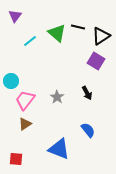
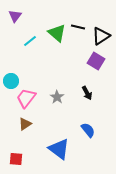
pink trapezoid: moved 1 px right, 2 px up
blue triangle: rotated 15 degrees clockwise
